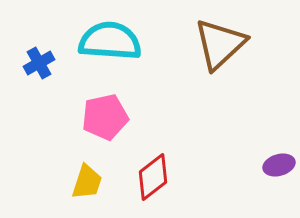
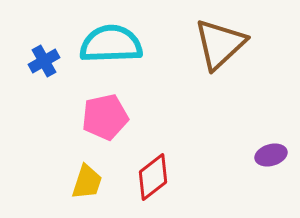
cyan semicircle: moved 1 px right, 3 px down; rotated 6 degrees counterclockwise
blue cross: moved 5 px right, 2 px up
purple ellipse: moved 8 px left, 10 px up
